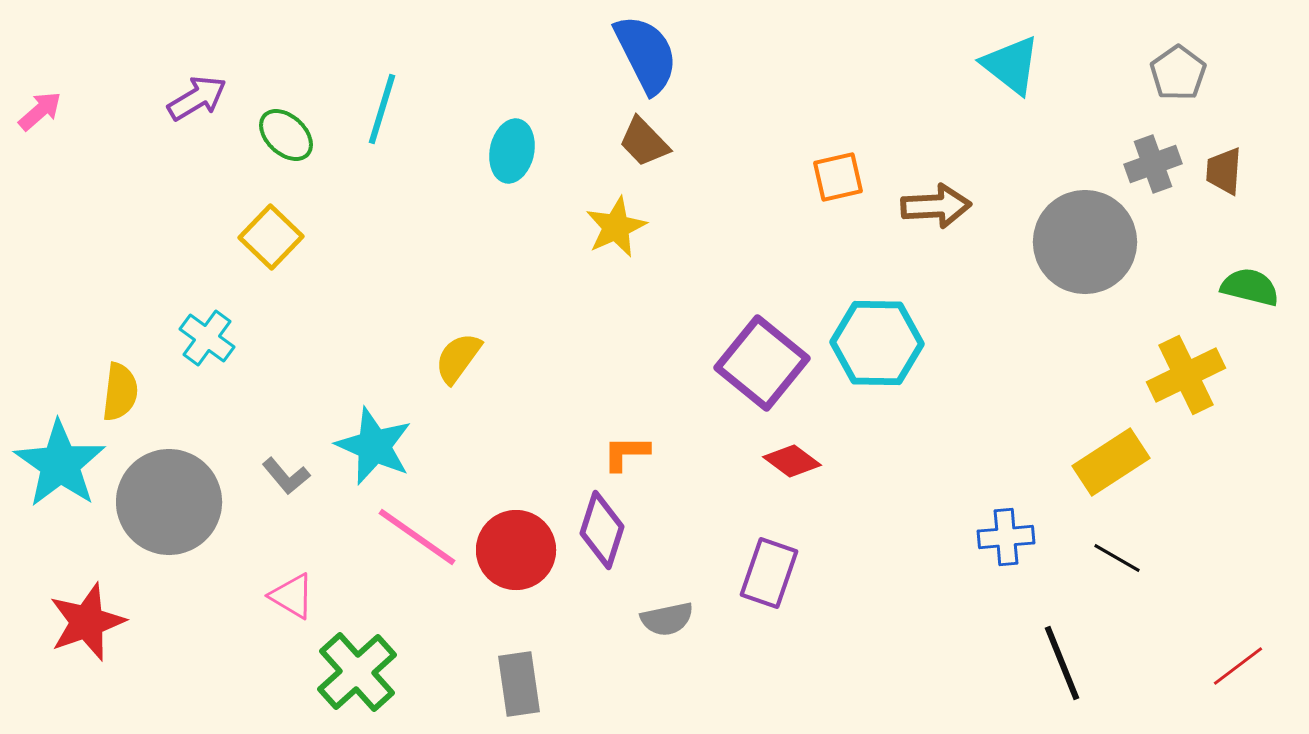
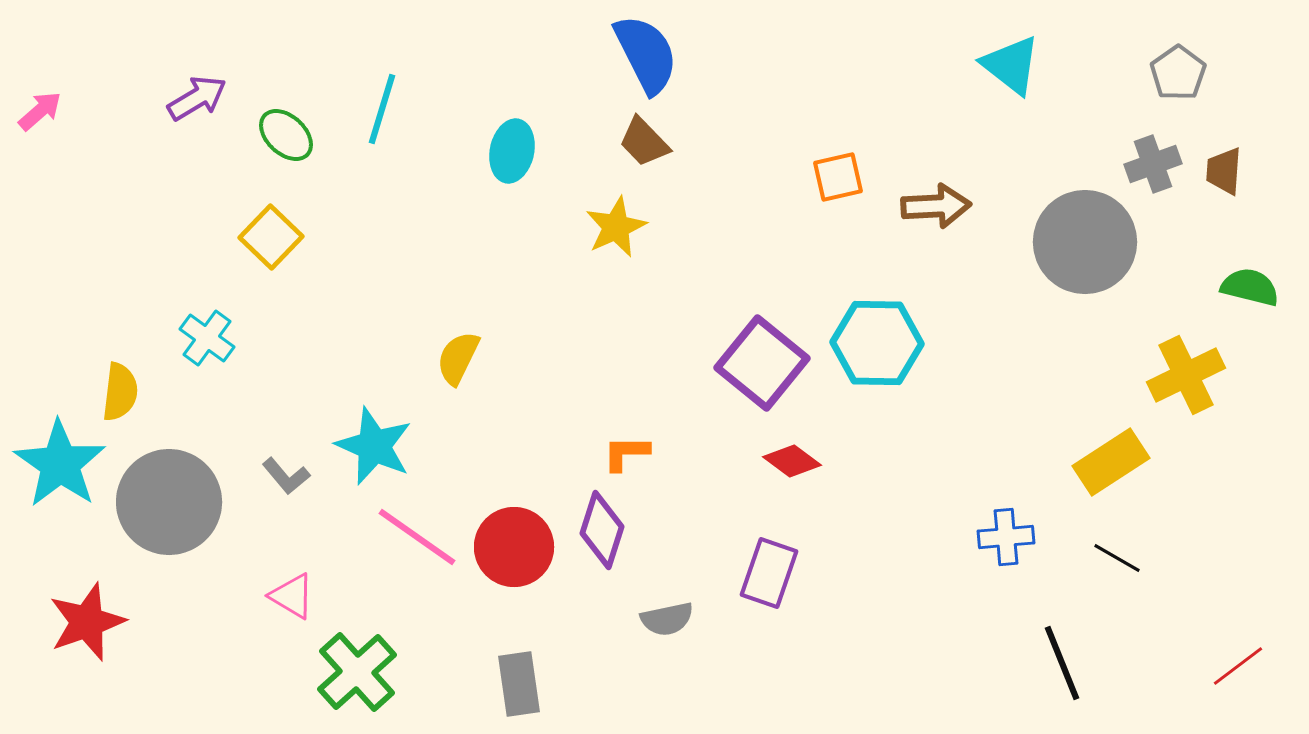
yellow semicircle at (458, 358): rotated 10 degrees counterclockwise
red circle at (516, 550): moved 2 px left, 3 px up
